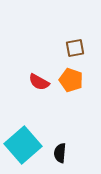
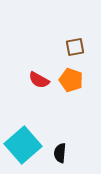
brown square: moved 1 px up
red semicircle: moved 2 px up
